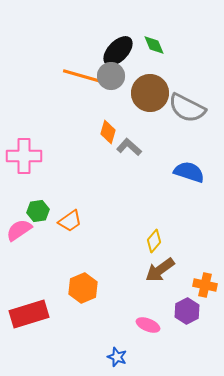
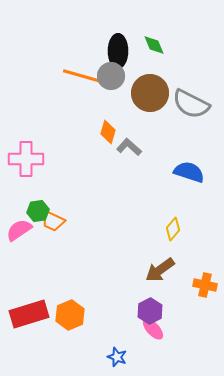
black ellipse: rotated 44 degrees counterclockwise
gray semicircle: moved 4 px right, 4 px up
pink cross: moved 2 px right, 3 px down
orange trapezoid: moved 17 px left; rotated 60 degrees clockwise
yellow diamond: moved 19 px right, 12 px up
orange hexagon: moved 13 px left, 27 px down
purple hexagon: moved 37 px left
pink ellipse: moved 5 px right, 4 px down; rotated 25 degrees clockwise
